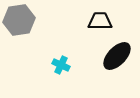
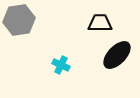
black trapezoid: moved 2 px down
black ellipse: moved 1 px up
